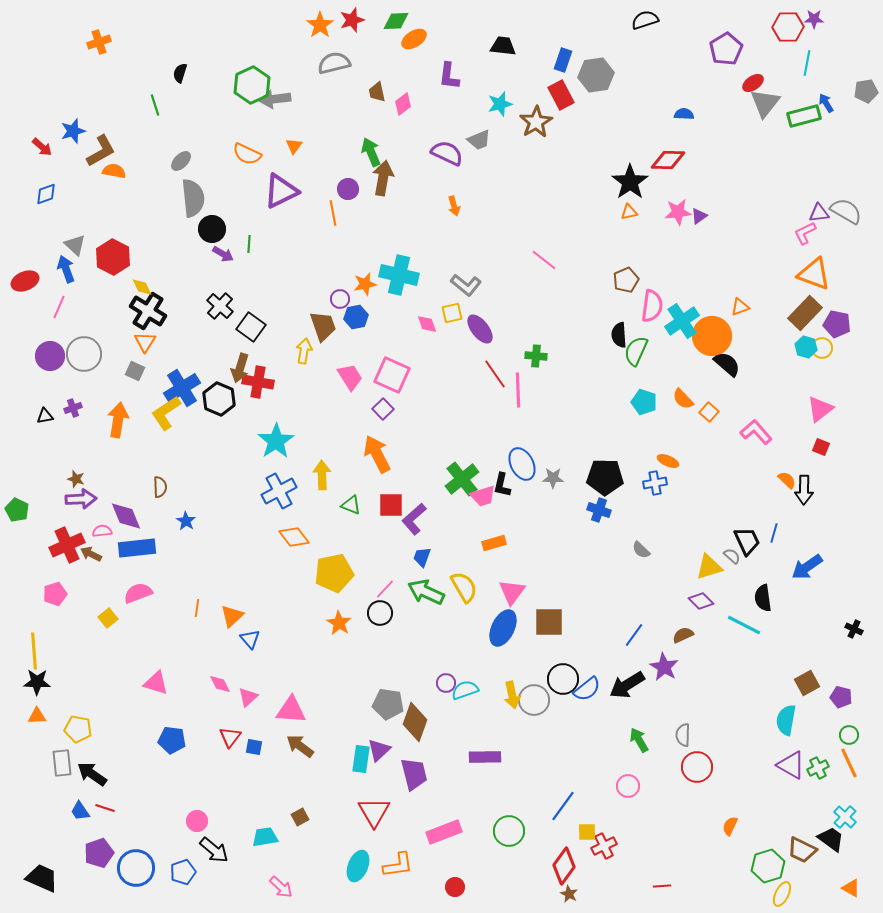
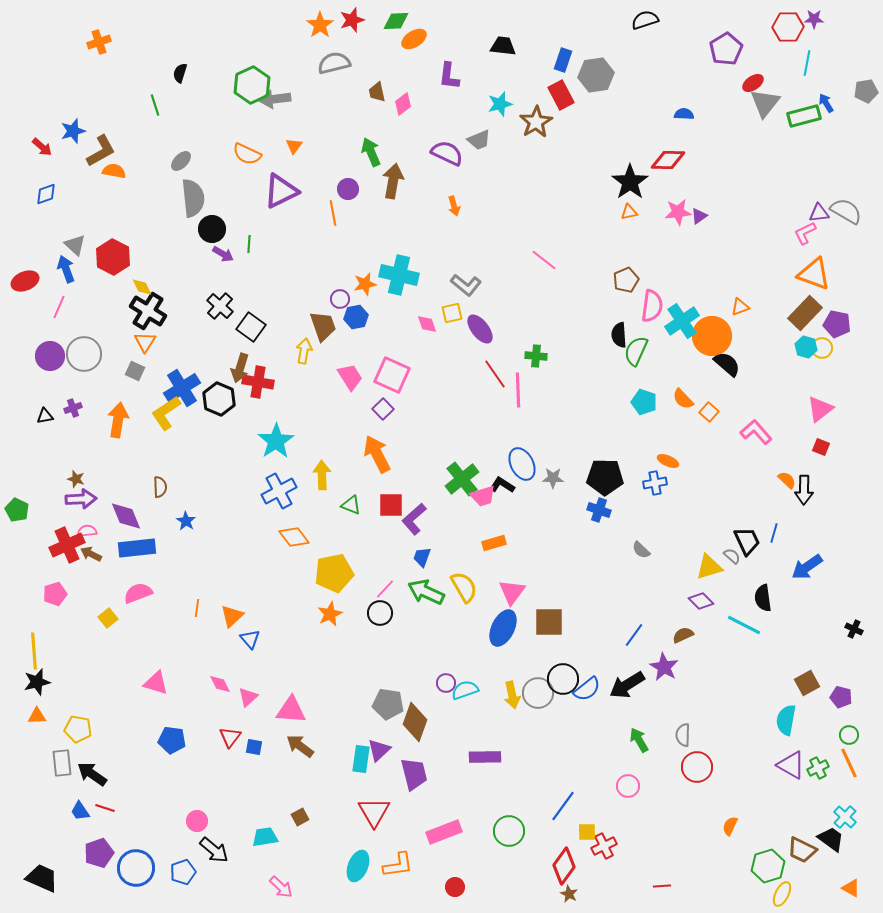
brown arrow at (383, 178): moved 10 px right, 3 px down
black L-shape at (502, 485): rotated 110 degrees clockwise
pink semicircle at (102, 531): moved 15 px left
orange star at (339, 623): moved 9 px left, 9 px up; rotated 15 degrees clockwise
black star at (37, 682): rotated 16 degrees counterclockwise
gray circle at (534, 700): moved 4 px right, 7 px up
